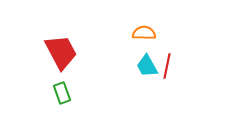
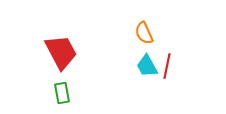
orange semicircle: rotated 115 degrees counterclockwise
green rectangle: rotated 10 degrees clockwise
